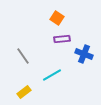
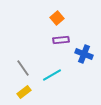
orange square: rotated 16 degrees clockwise
purple rectangle: moved 1 px left, 1 px down
gray line: moved 12 px down
